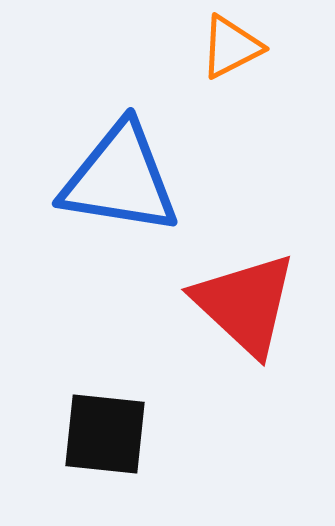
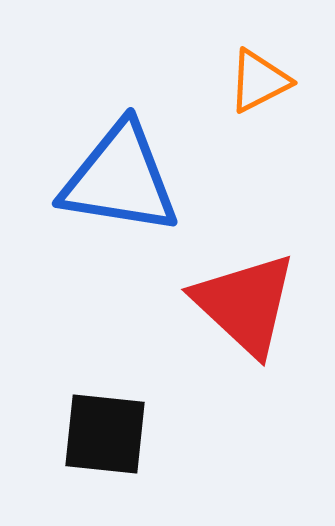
orange triangle: moved 28 px right, 34 px down
